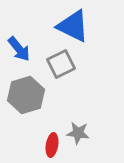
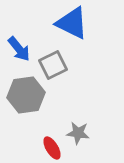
blue triangle: moved 1 px left, 3 px up
gray square: moved 8 px left, 1 px down
gray hexagon: rotated 9 degrees clockwise
red ellipse: moved 3 px down; rotated 40 degrees counterclockwise
